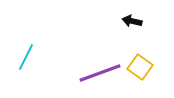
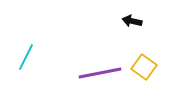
yellow square: moved 4 px right
purple line: rotated 9 degrees clockwise
